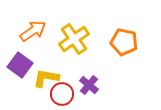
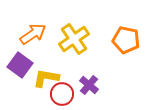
orange arrow: moved 3 px down
orange pentagon: moved 2 px right, 2 px up
